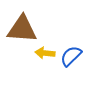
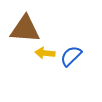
brown triangle: moved 3 px right
